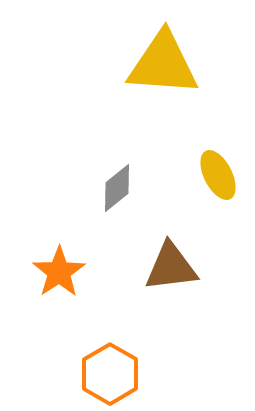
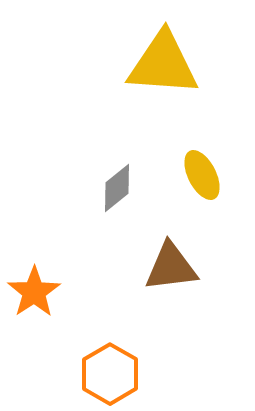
yellow ellipse: moved 16 px left
orange star: moved 25 px left, 20 px down
